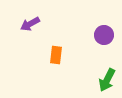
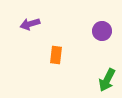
purple arrow: rotated 12 degrees clockwise
purple circle: moved 2 px left, 4 px up
